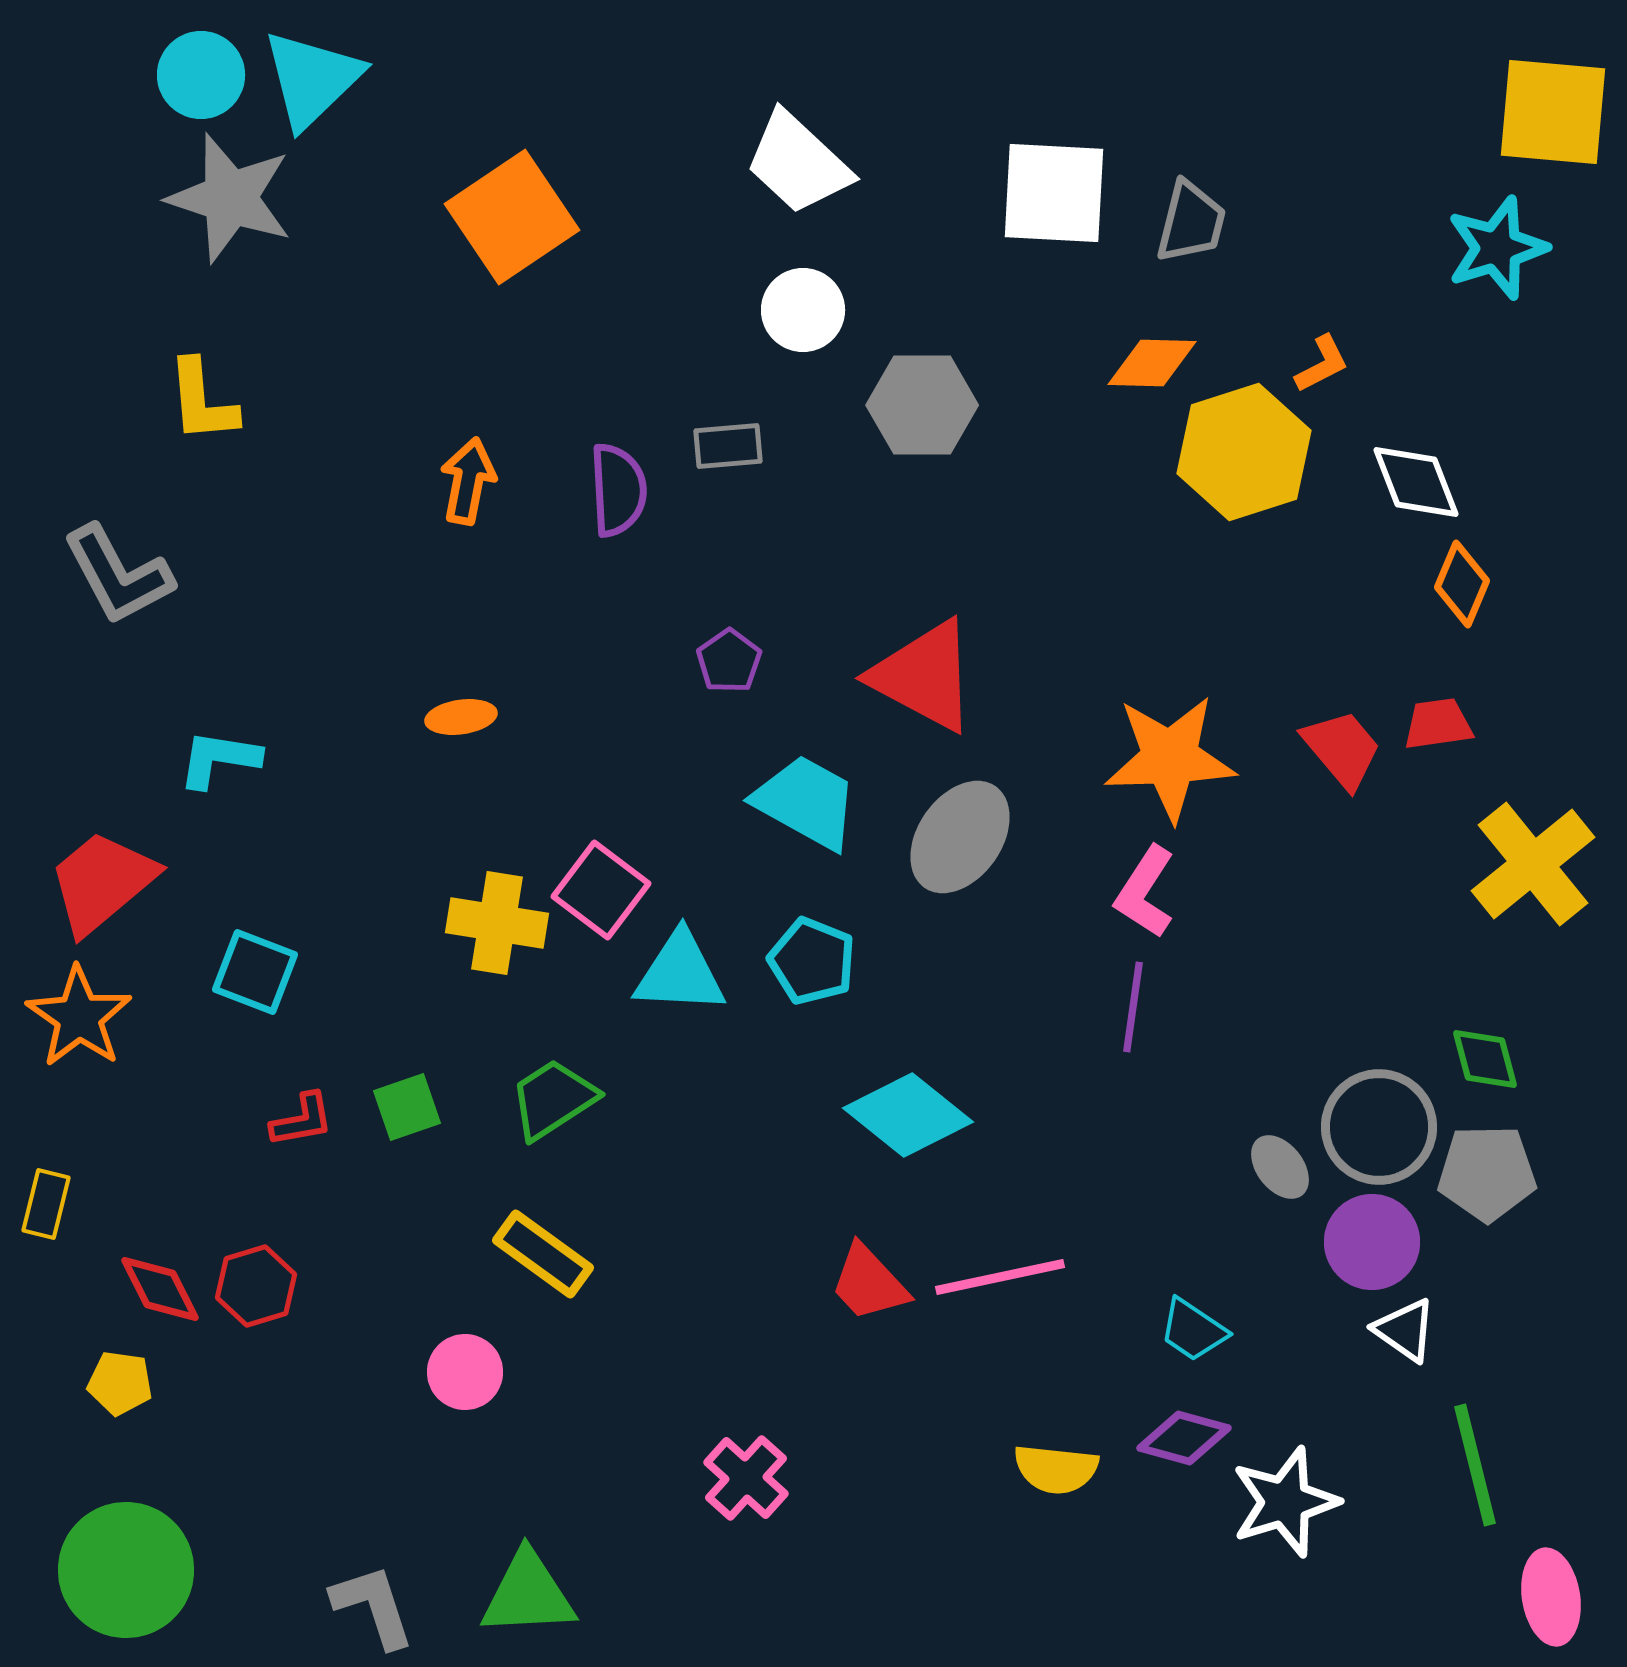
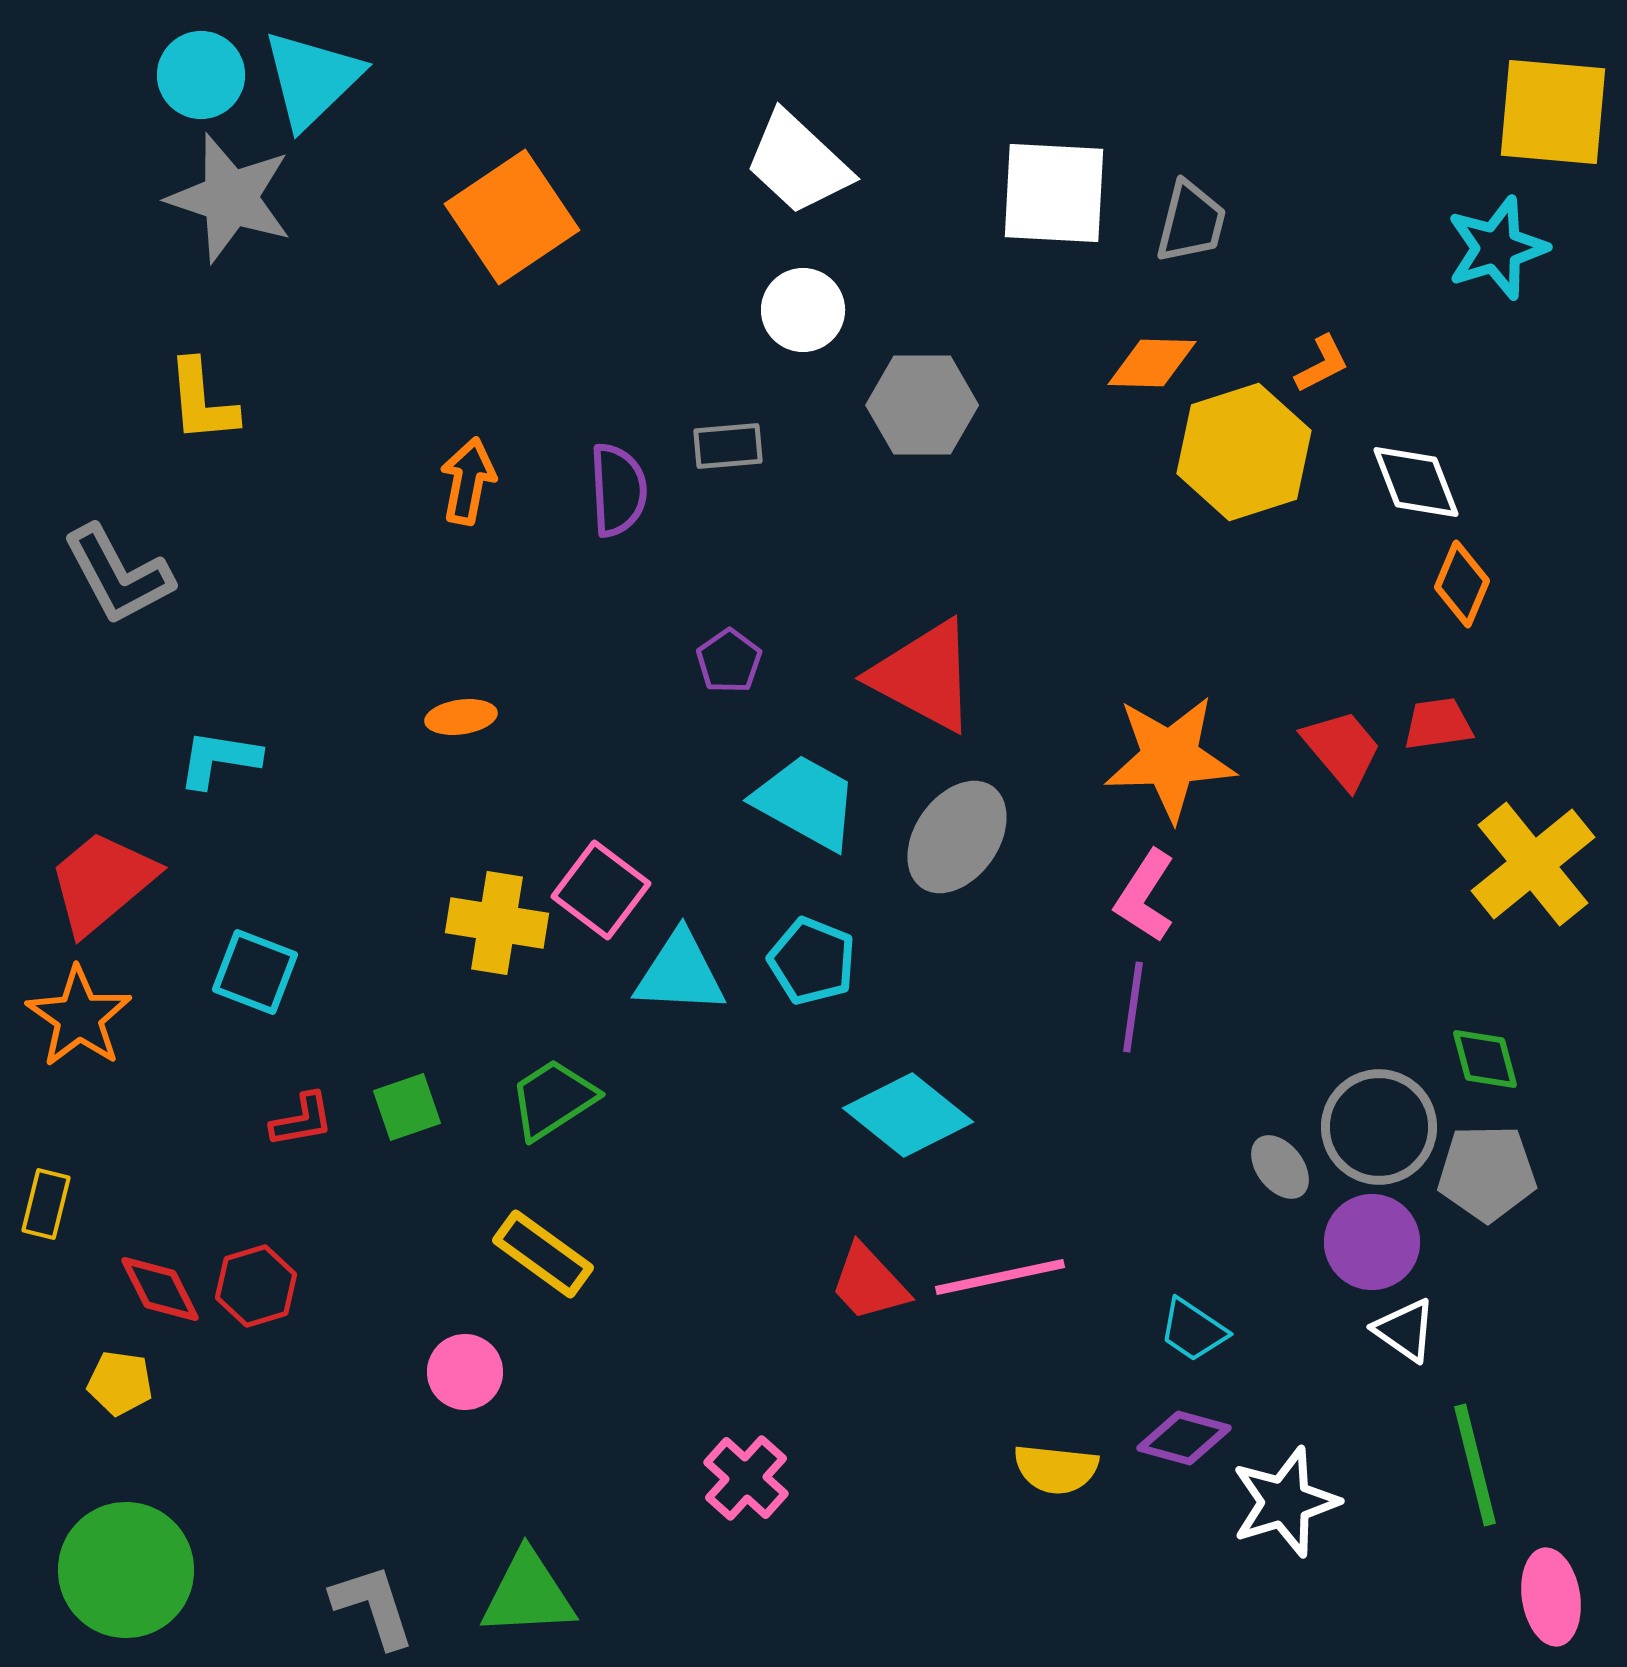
gray ellipse at (960, 837): moved 3 px left
pink L-shape at (1145, 892): moved 4 px down
